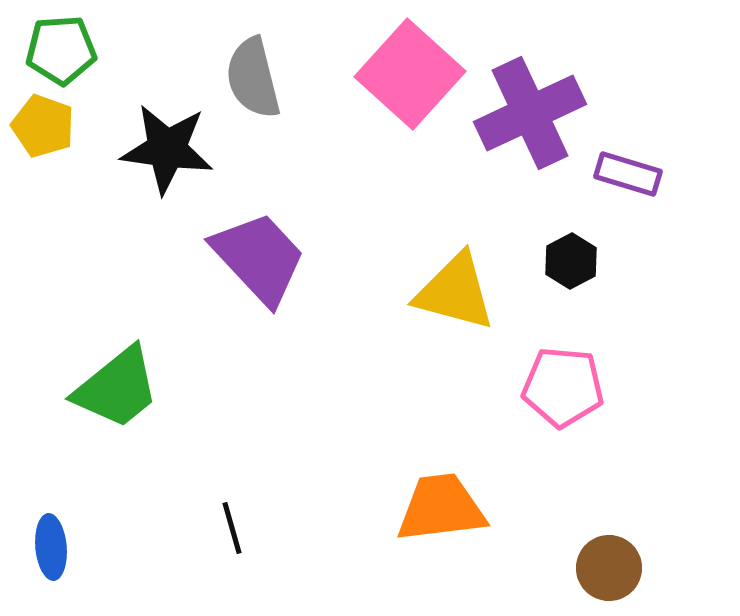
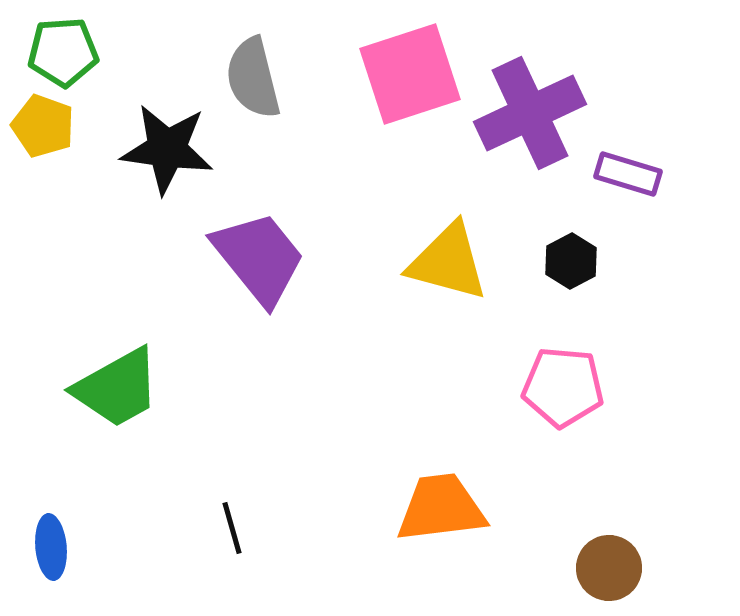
green pentagon: moved 2 px right, 2 px down
pink square: rotated 30 degrees clockwise
purple trapezoid: rotated 4 degrees clockwise
yellow triangle: moved 7 px left, 30 px up
green trapezoid: rotated 10 degrees clockwise
